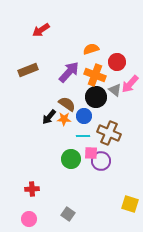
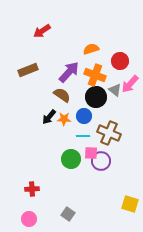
red arrow: moved 1 px right, 1 px down
red circle: moved 3 px right, 1 px up
brown semicircle: moved 5 px left, 9 px up
